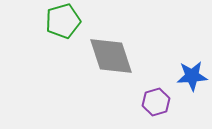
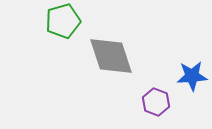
purple hexagon: rotated 24 degrees counterclockwise
